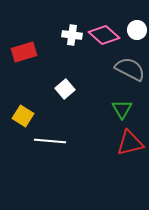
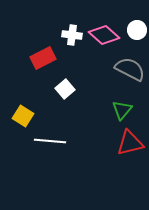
red rectangle: moved 19 px right, 6 px down; rotated 10 degrees counterclockwise
green triangle: moved 1 px down; rotated 10 degrees clockwise
